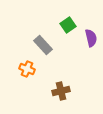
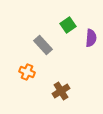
purple semicircle: rotated 18 degrees clockwise
orange cross: moved 3 px down
brown cross: rotated 18 degrees counterclockwise
